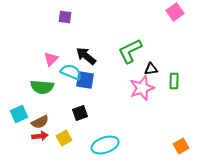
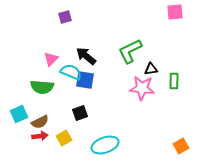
pink square: rotated 30 degrees clockwise
purple square: rotated 24 degrees counterclockwise
pink star: rotated 25 degrees clockwise
